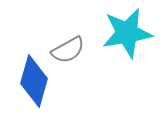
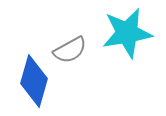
gray semicircle: moved 2 px right
